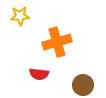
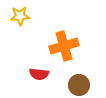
orange cross: moved 7 px right, 4 px down
brown circle: moved 4 px left
